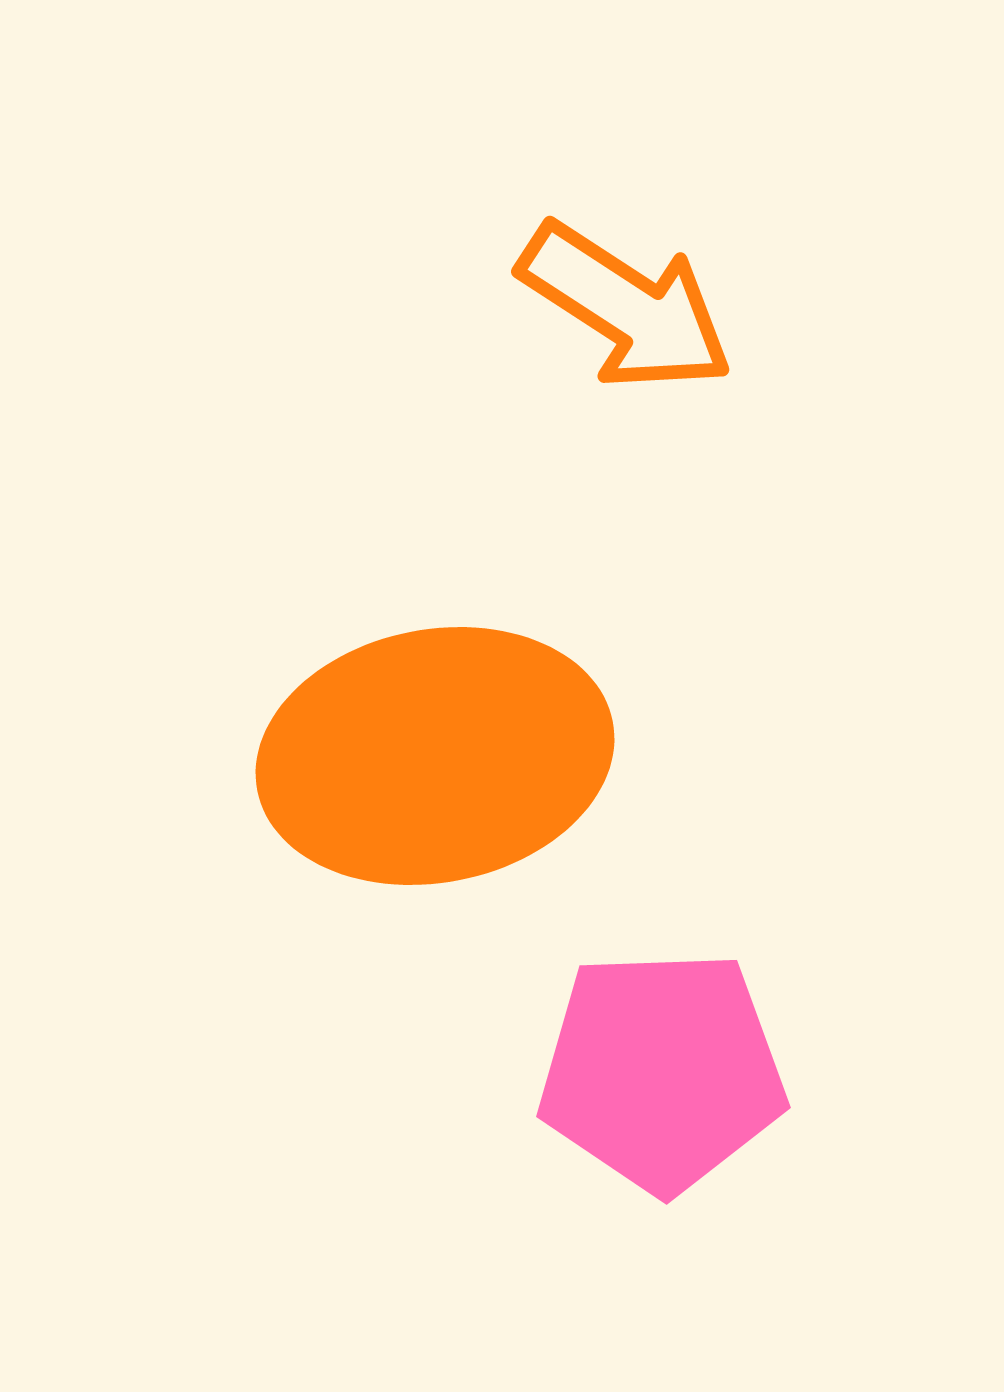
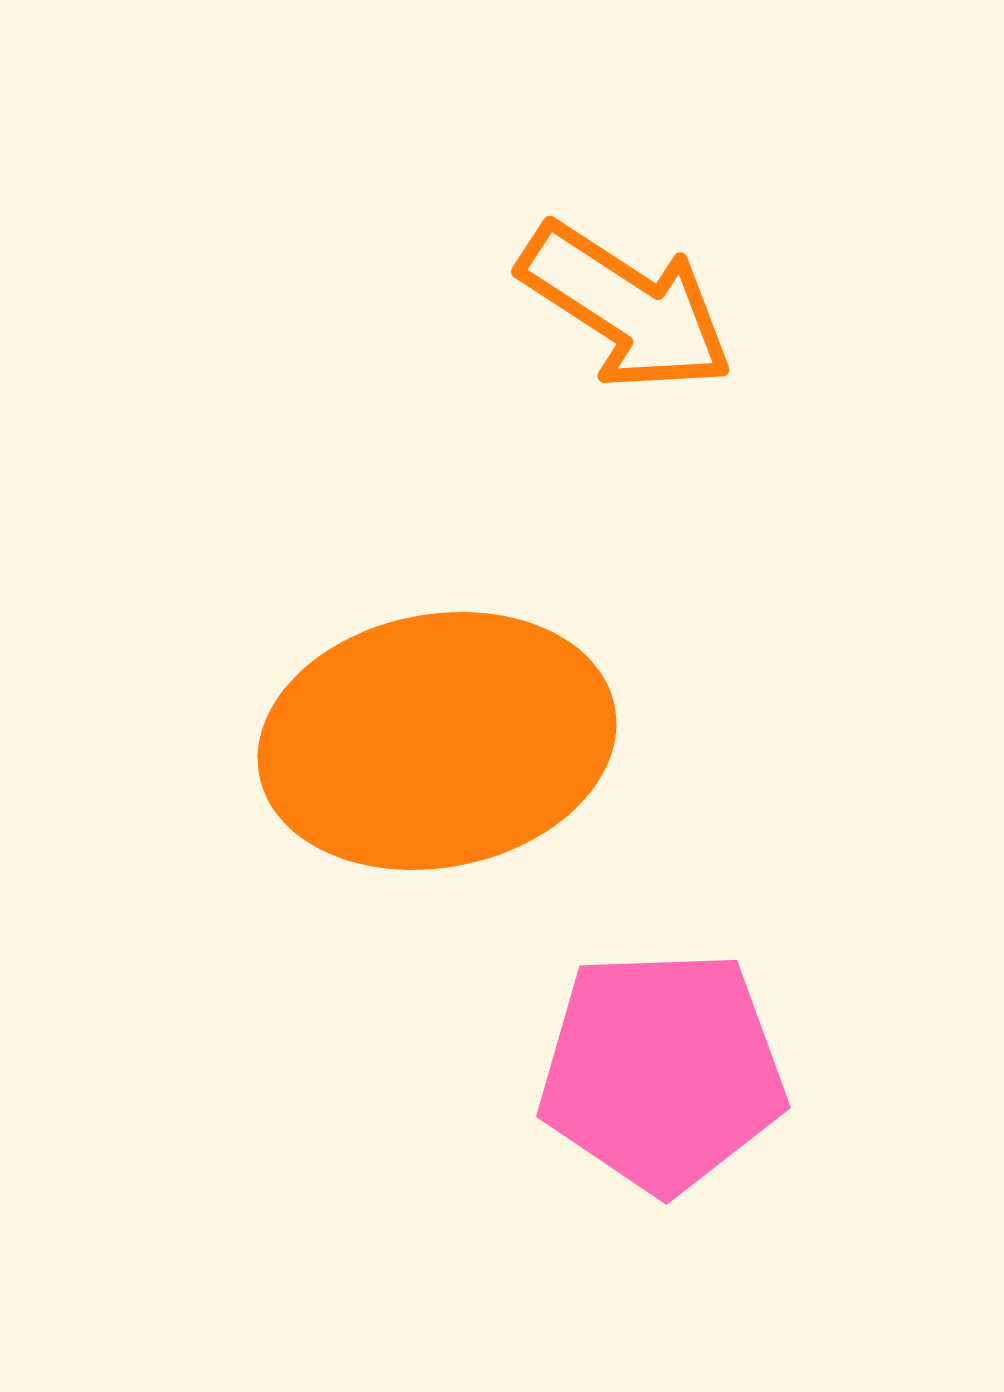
orange ellipse: moved 2 px right, 15 px up
